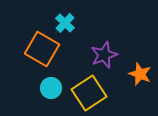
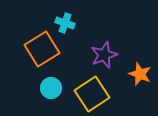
cyan cross: rotated 24 degrees counterclockwise
orange square: rotated 28 degrees clockwise
yellow square: moved 3 px right, 1 px down
